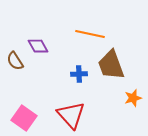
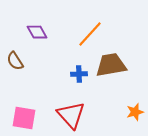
orange line: rotated 60 degrees counterclockwise
purple diamond: moved 1 px left, 14 px up
brown trapezoid: rotated 100 degrees clockwise
orange star: moved 2 px right, 14 px down
pink square: rotated 25 degrees counterclockwise
